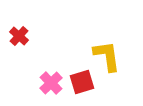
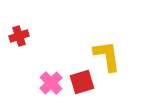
red cross: rotated 30 degrees clockwise
